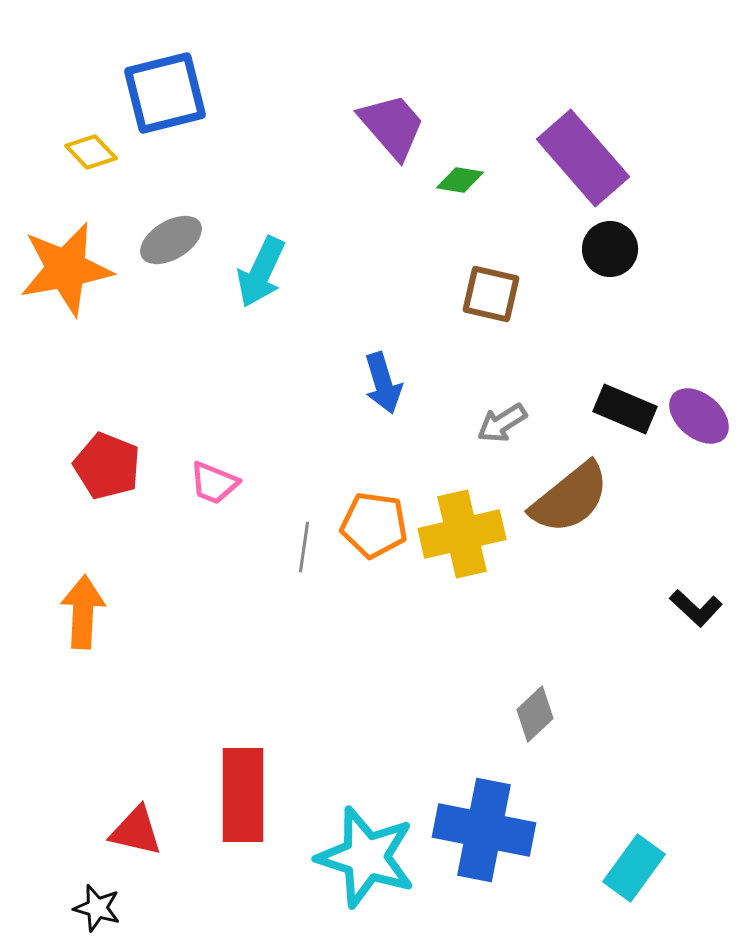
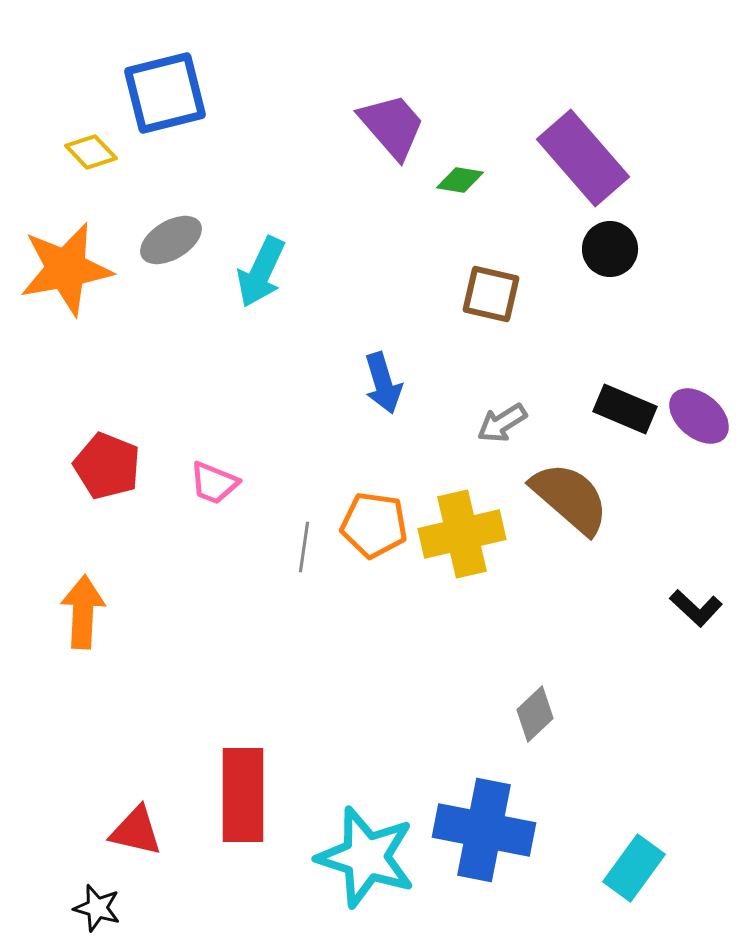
brown semicircle: rotated 100 degrees counterclockwise
